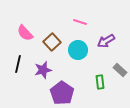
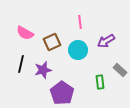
pink line: rotated 64 degrees clockwise
pink semicircle: rotated 18 degrees counterclockwise
brown square: rotated 18 degrees clockwise
black line: moved 3 px right
